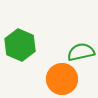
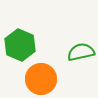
orange circle: moved 21 px left
